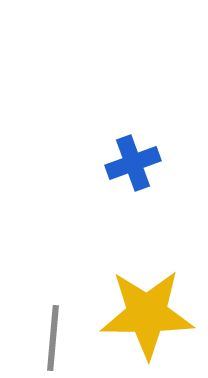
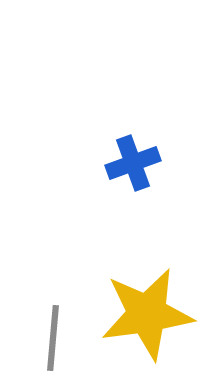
yellow star: rotated 8 degrees counterclockwise
